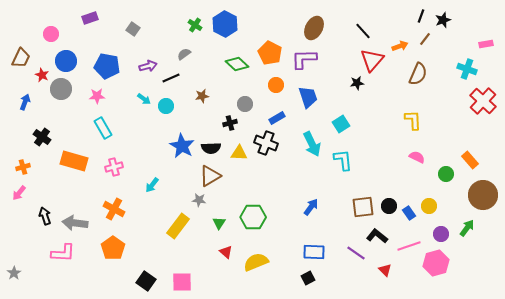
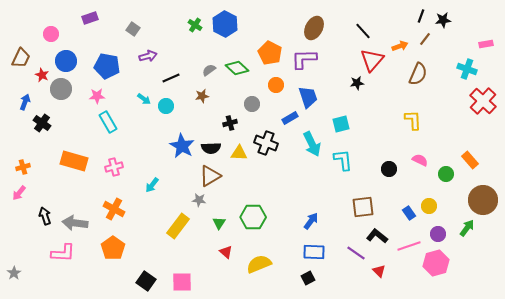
black star at (443, 20): rotated 14 degrees clockwise
gray semicircle at (184, 54): moved 25 px right, 16 px down
green diamond at (237, 64): moved 4 px down
purple arrow at (148, 66): moved 10 px up
gray circle at (245, 104): moved 7 px right
blue rectangle at (277, 118): moved 13 px right
cyan square at (341, 124): rotated 18 degrees clockwise
cyan rectangle at (103, 128): moved 5 px right, 6 px up
black cross at (42, 137): moved 14 px up
pink semicircle at (417, 157): moved 3 px right, 3 px down
brown circle at (483, 195): moved 5 px down
black circle at (389, 206): moved 37 px up
blue arrow at (311, 207): moved 14 px down
purple circle at (441, 234): moved 3 px left
yellow semicircle at (256, 262): moved 3 px right, 2 px down
red triangle at (385, 270): moved 6 px left, 1 px down
